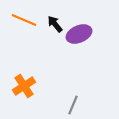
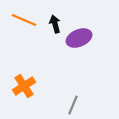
black arrow: rotated 24 degrees clockwise
purple ellipse: moved 4 px down
